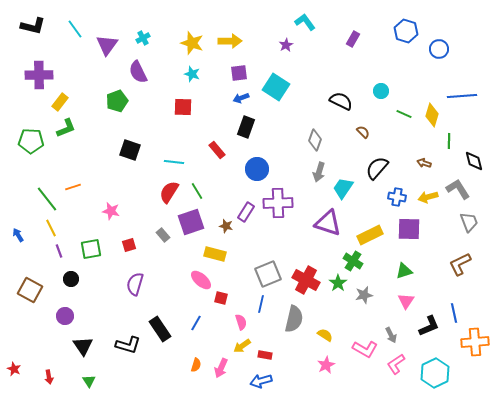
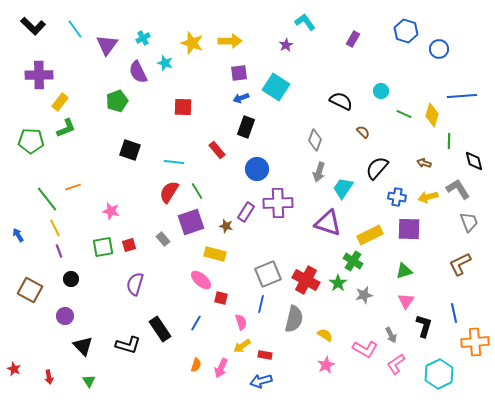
black L-shape at (33, 26): rotated 30 degrees clockwise
cyan star at (192, 74): moved 27 px left, 11 px up
yellow line at (51, 228): moved 4 px right
gray rectangle at (163, 235): moved 4 px down
green square at (91, 249): moved 12 px right, 2 px up
black L-shape at (429, 326): moved 5 px left; rotated 50 degrees counterclockwise
black triangle at (83, 346): rotated 10 degrees counterclockwise
cyan hexagon at (435, 373): moved 4 px right, 1 px down
